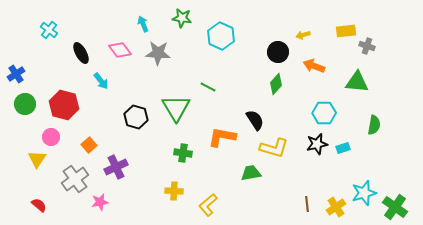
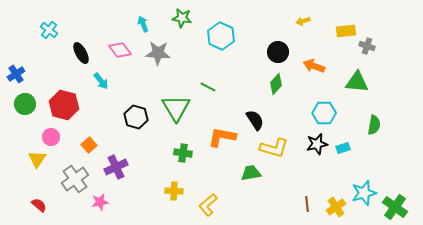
yellow arrow at (303, 35): moved 14 px up
